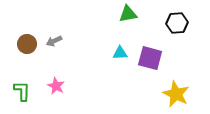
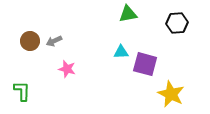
brown circle: moved 3 px right, 3 px up
cyan triangle: moved 1 px right, 1 px up
purple square: moved 5 px left, 6 px down
pink star: moved 11 px right, 17 px up; rotated 12 degrees counterclockwise
yellow star: moved 5 px left
